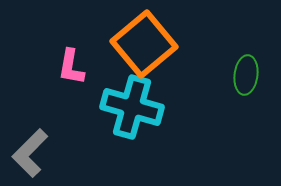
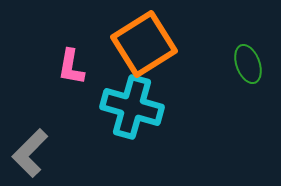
orange square: rotated 8 degrees clockwise
green ellipse: moved 2 px right, 11 px up; rotated 27 degrees counterclockwise
